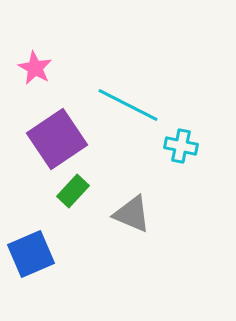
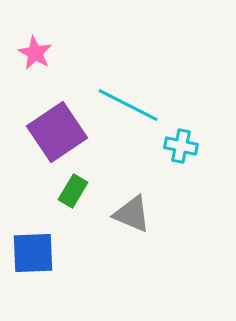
pink star: moved 15 px up
purple square: moved 7 px up
green rectangle: rotated 12 degrees counterclockwise
blue square: moved 2 px right, 1 px up; rotated 21 degrees clockwise
